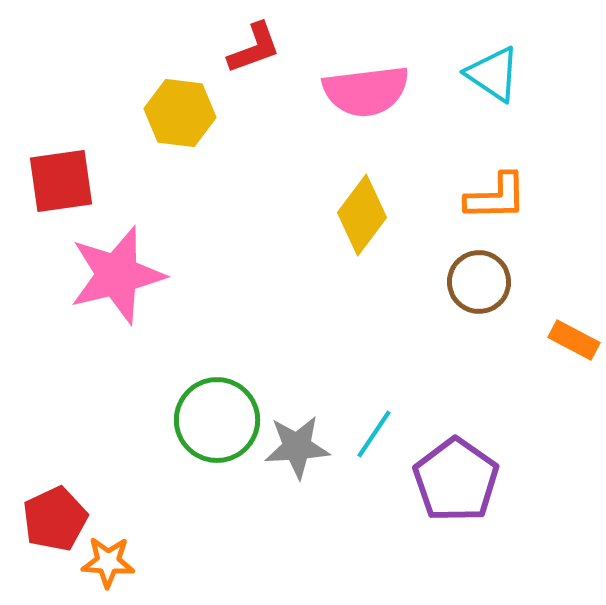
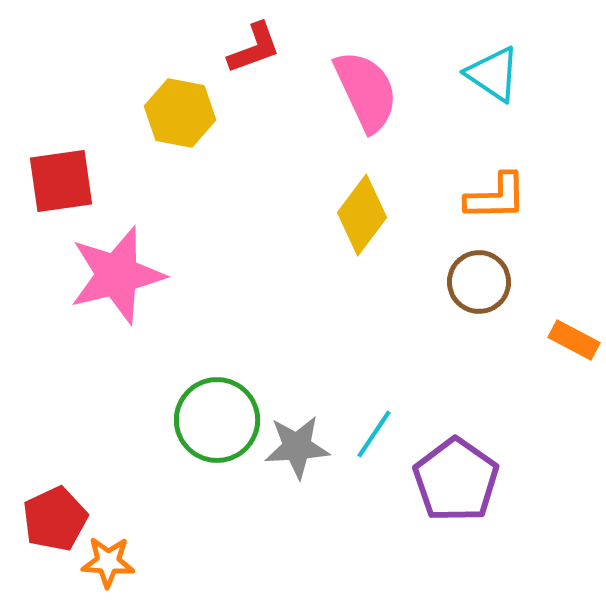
pink semicircle: rotated 108 degrees counterclockwise
yellow hexagon: rotated 4 degrees clockwise
